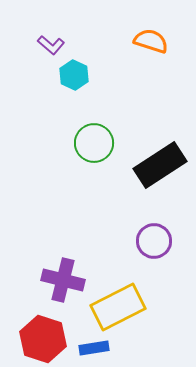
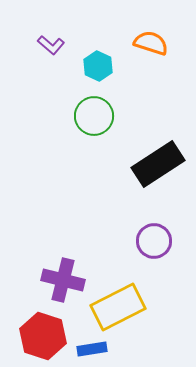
orange semicircle: moved 2 px down
cyan hexagon: moved 24 px right, 9 px up
green circle: moved 27 px up
black rectangle: moved 2 px left, 1 px up
red hexagon: moved 3 px up
blue rectangle: moved 2 px left, 1 px down
